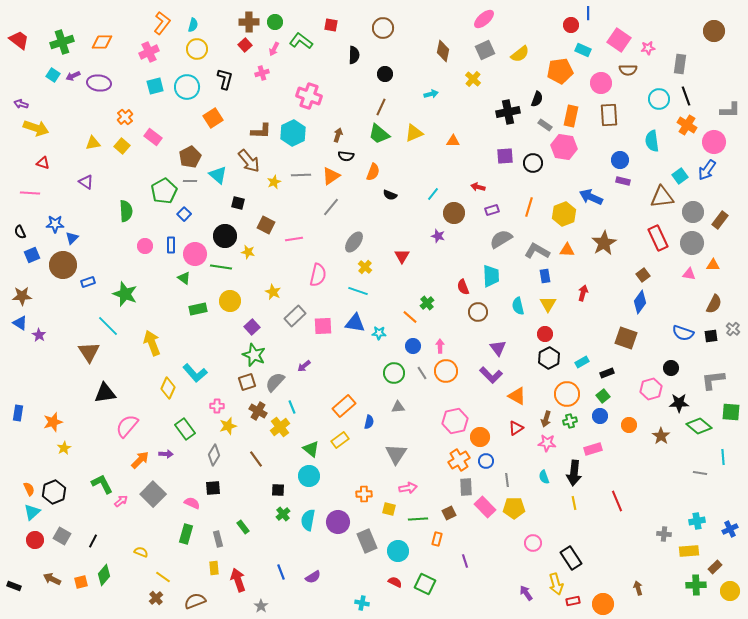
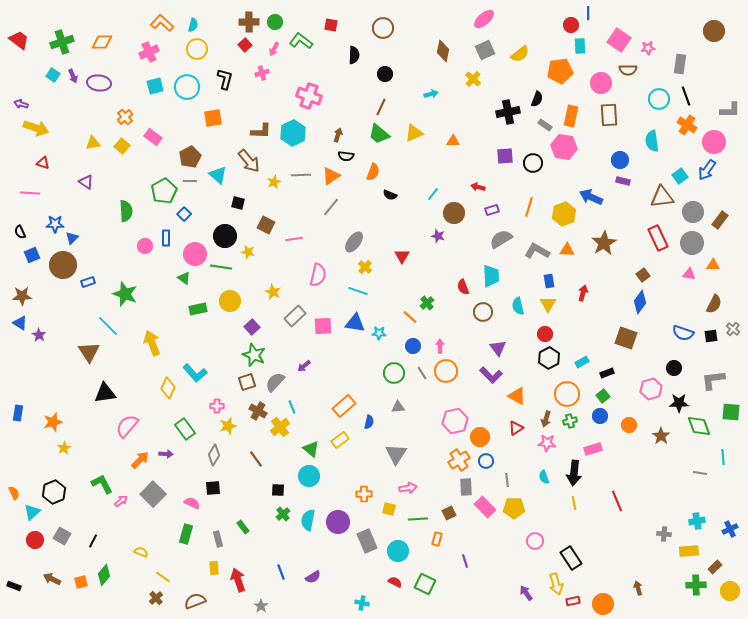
orange L-shape at (162, 23): rotated 85 degrees counterclockwise
cyan rectangle at (583, 50): moved 3 px left, 4 px up; rotated 63 degrees clockwise
purple arrow at (73, 76): rotated 88 degrees counterclockwise
orange square at (213, 118): rotated 24 degrees clockwise
blue rectangle at (171, 245): moved 5 px left, 7 px up
blue rectangle at (545, 276): moved 4 px right, 5 px down
brown circle at (478, 312): moved 5 px right
black circle at (671, 368): moved 3 px right
green diamond at (699, 426): rotated 30 degrees clockwise
orange semicircle at (29, 489): moved 15 px left, 4 px down
pink circle at (533, 543): moved 2 px right, 2 px up
